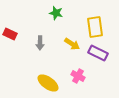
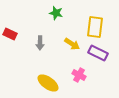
yellow rectangle: rotated 15 degrees clockwise
pink cross: moved 1 px right, 1 px up
